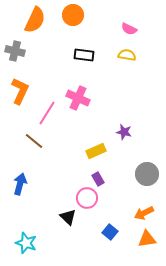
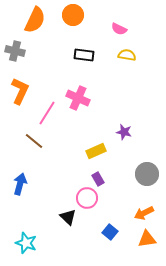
pink semicircle: moved 10 px left
